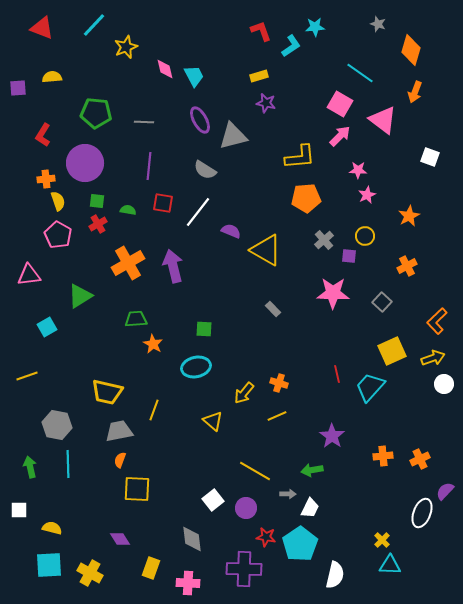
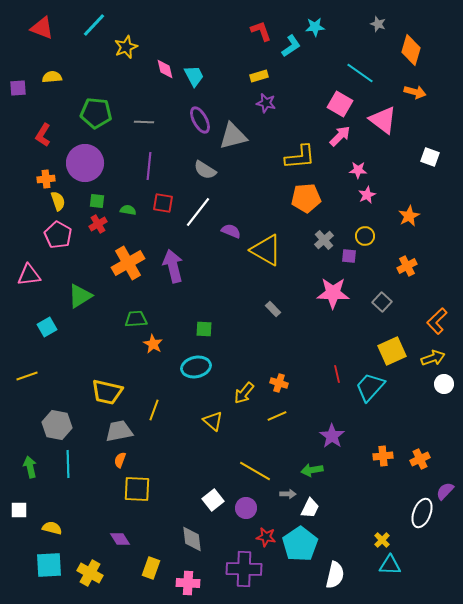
orange arrow at (415, 92): rotated 95 degrees counterclockwise
